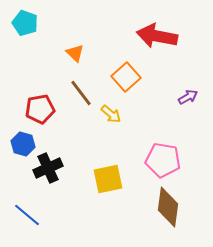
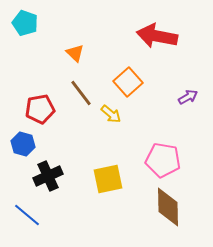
orange square: moved 2 px right, 5 px down
black cross: moved 8 px down
brown diamond: rotated 9 degrees counterclockwise
